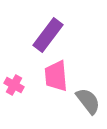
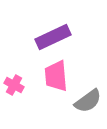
purple rectangle: moved 5 px right, 2 px down; rotated 28 degrees clockwise
gray semicircle: rotated 92 degrees clockwise
